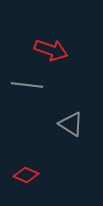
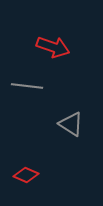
red arrow: moved 2 px right, 3 px up
gray line: moved 1 px down
